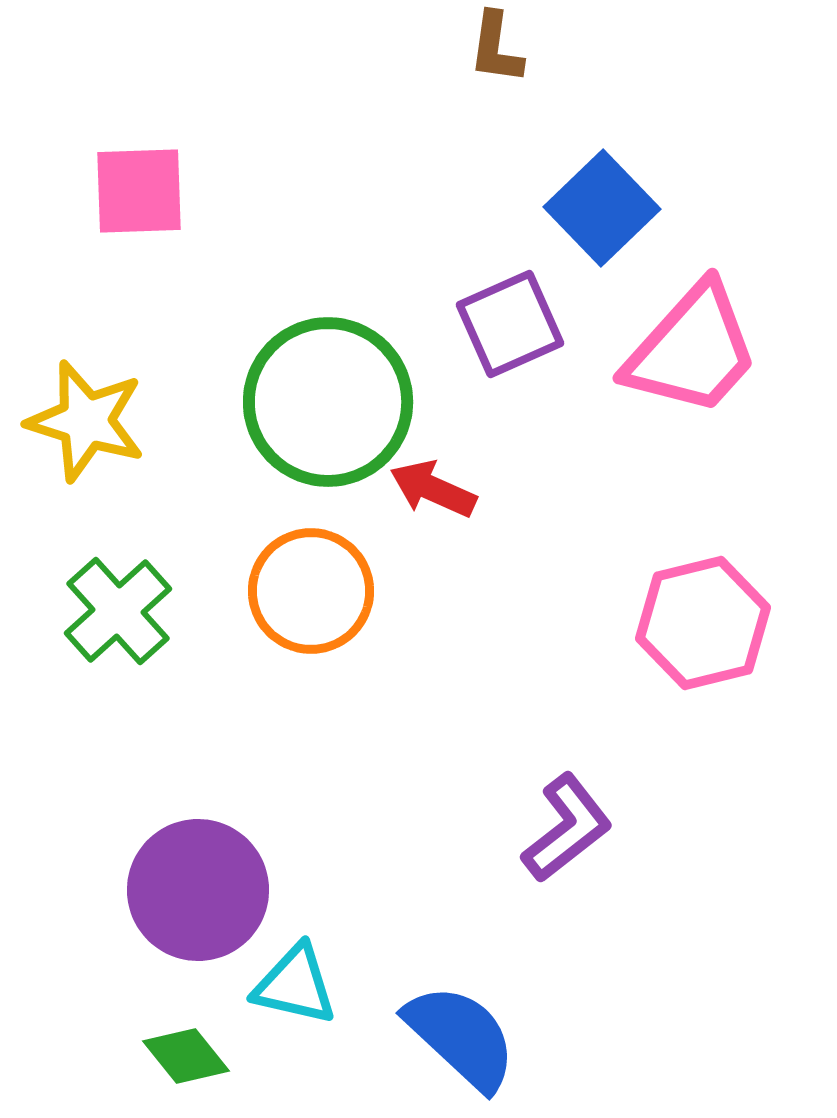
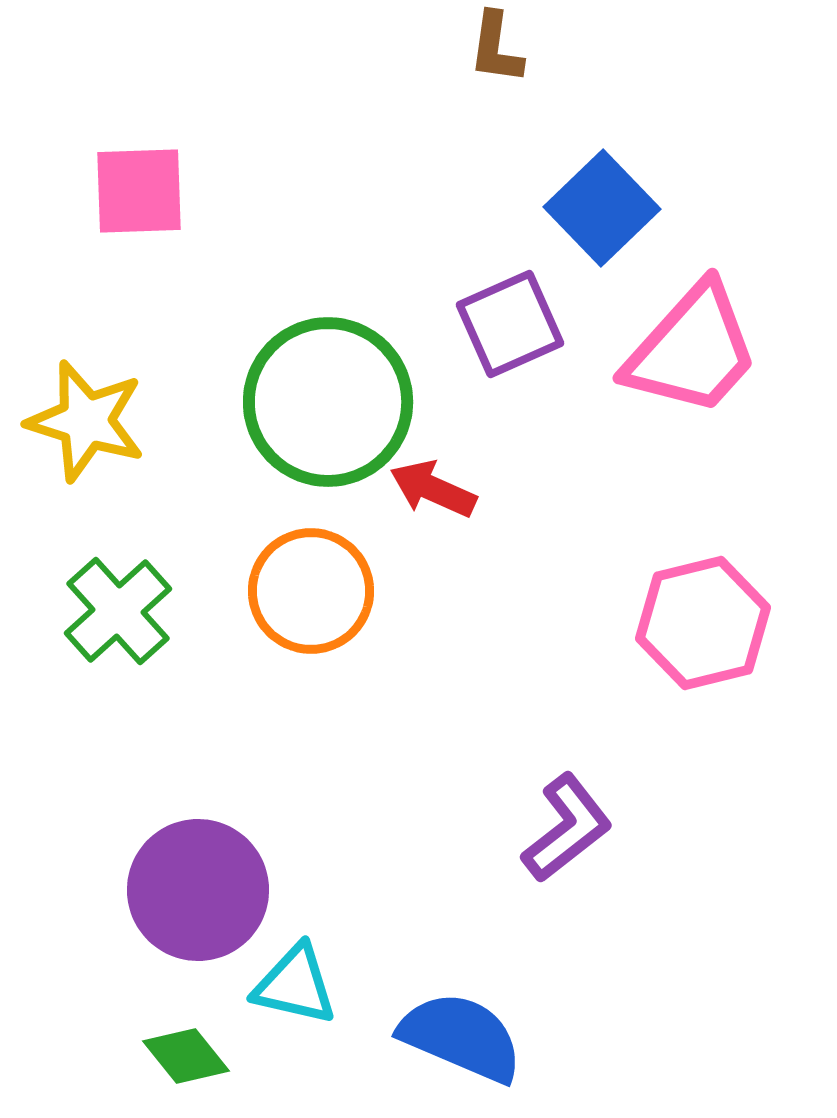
blue semicircle: rotated 20 degrees counterclockwise
